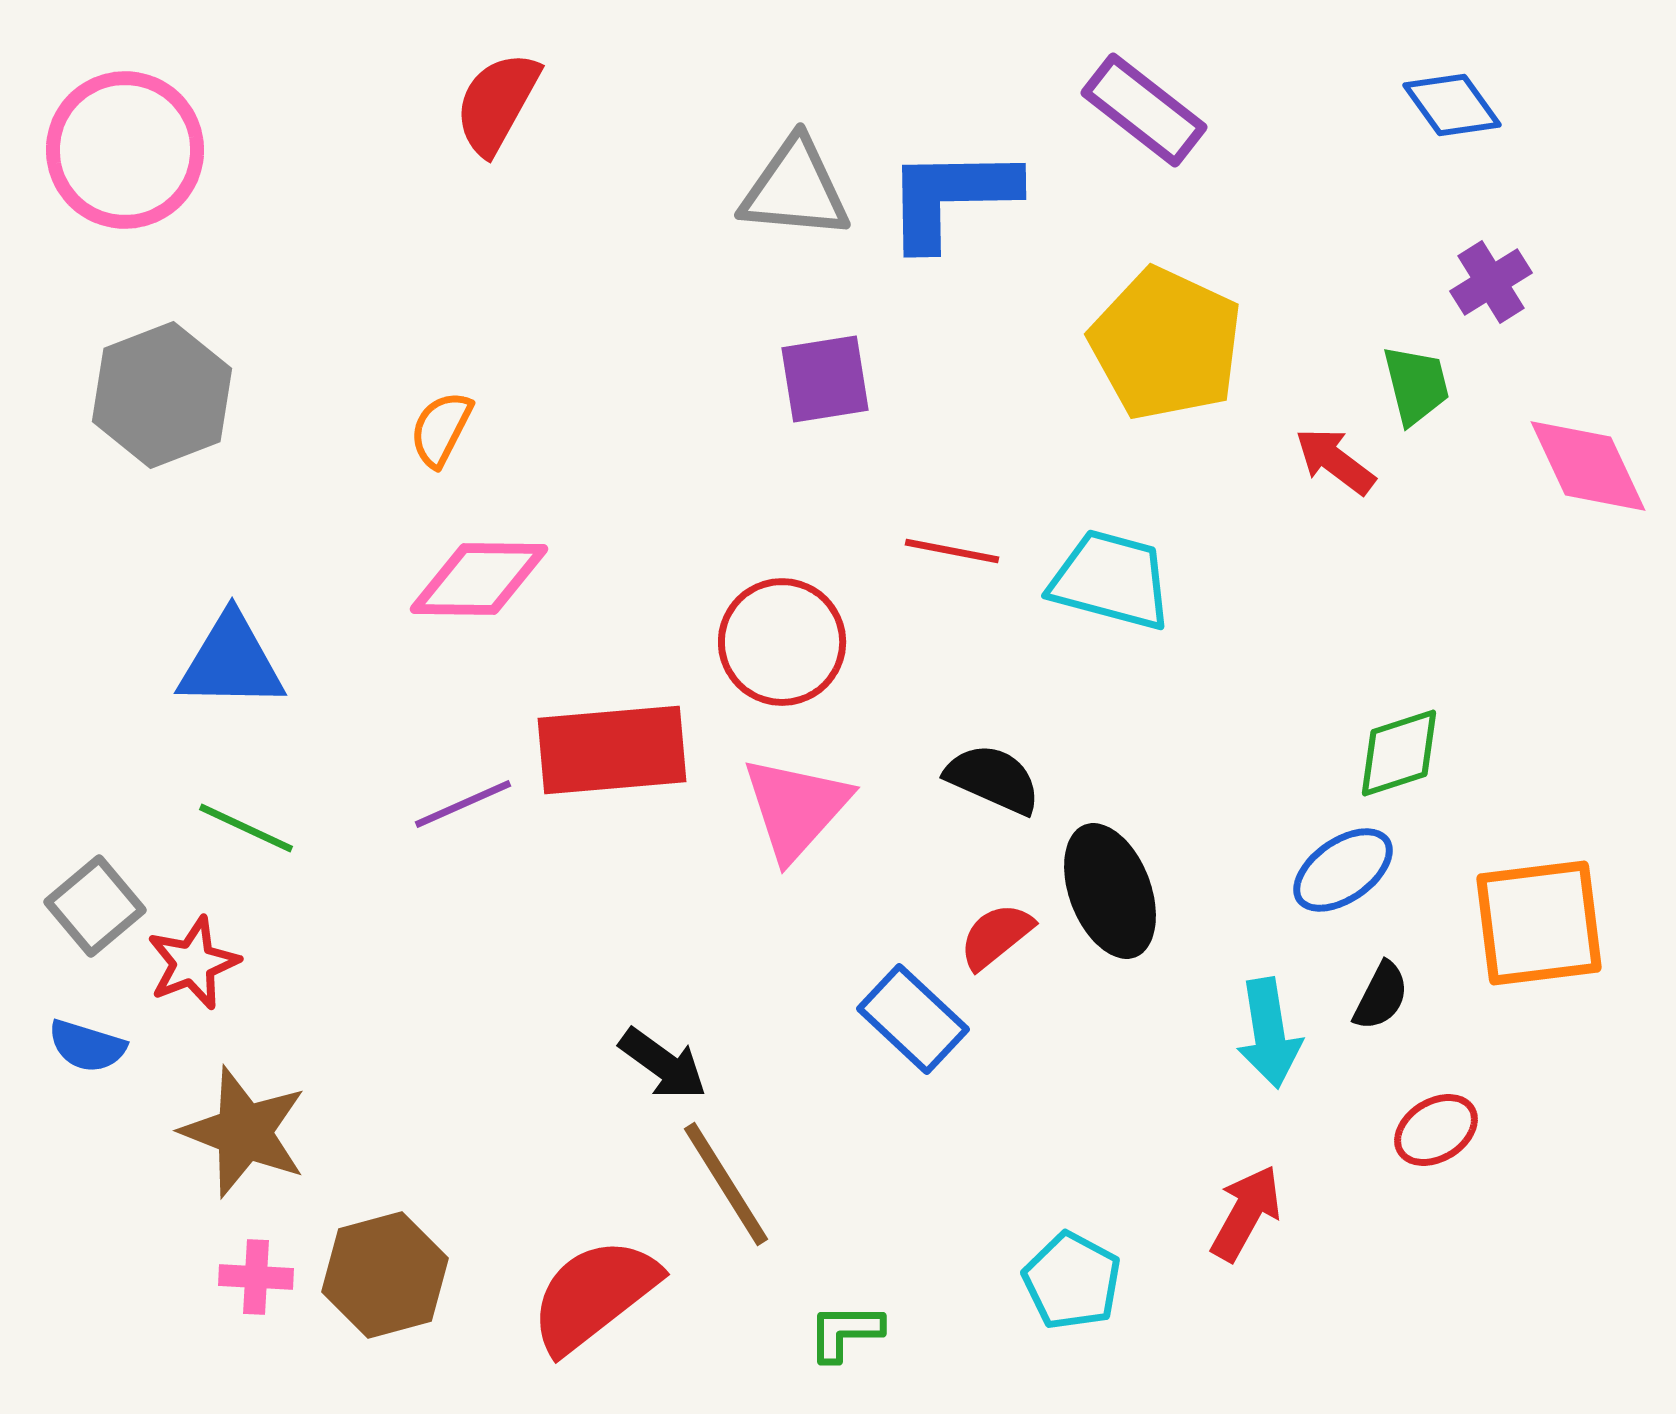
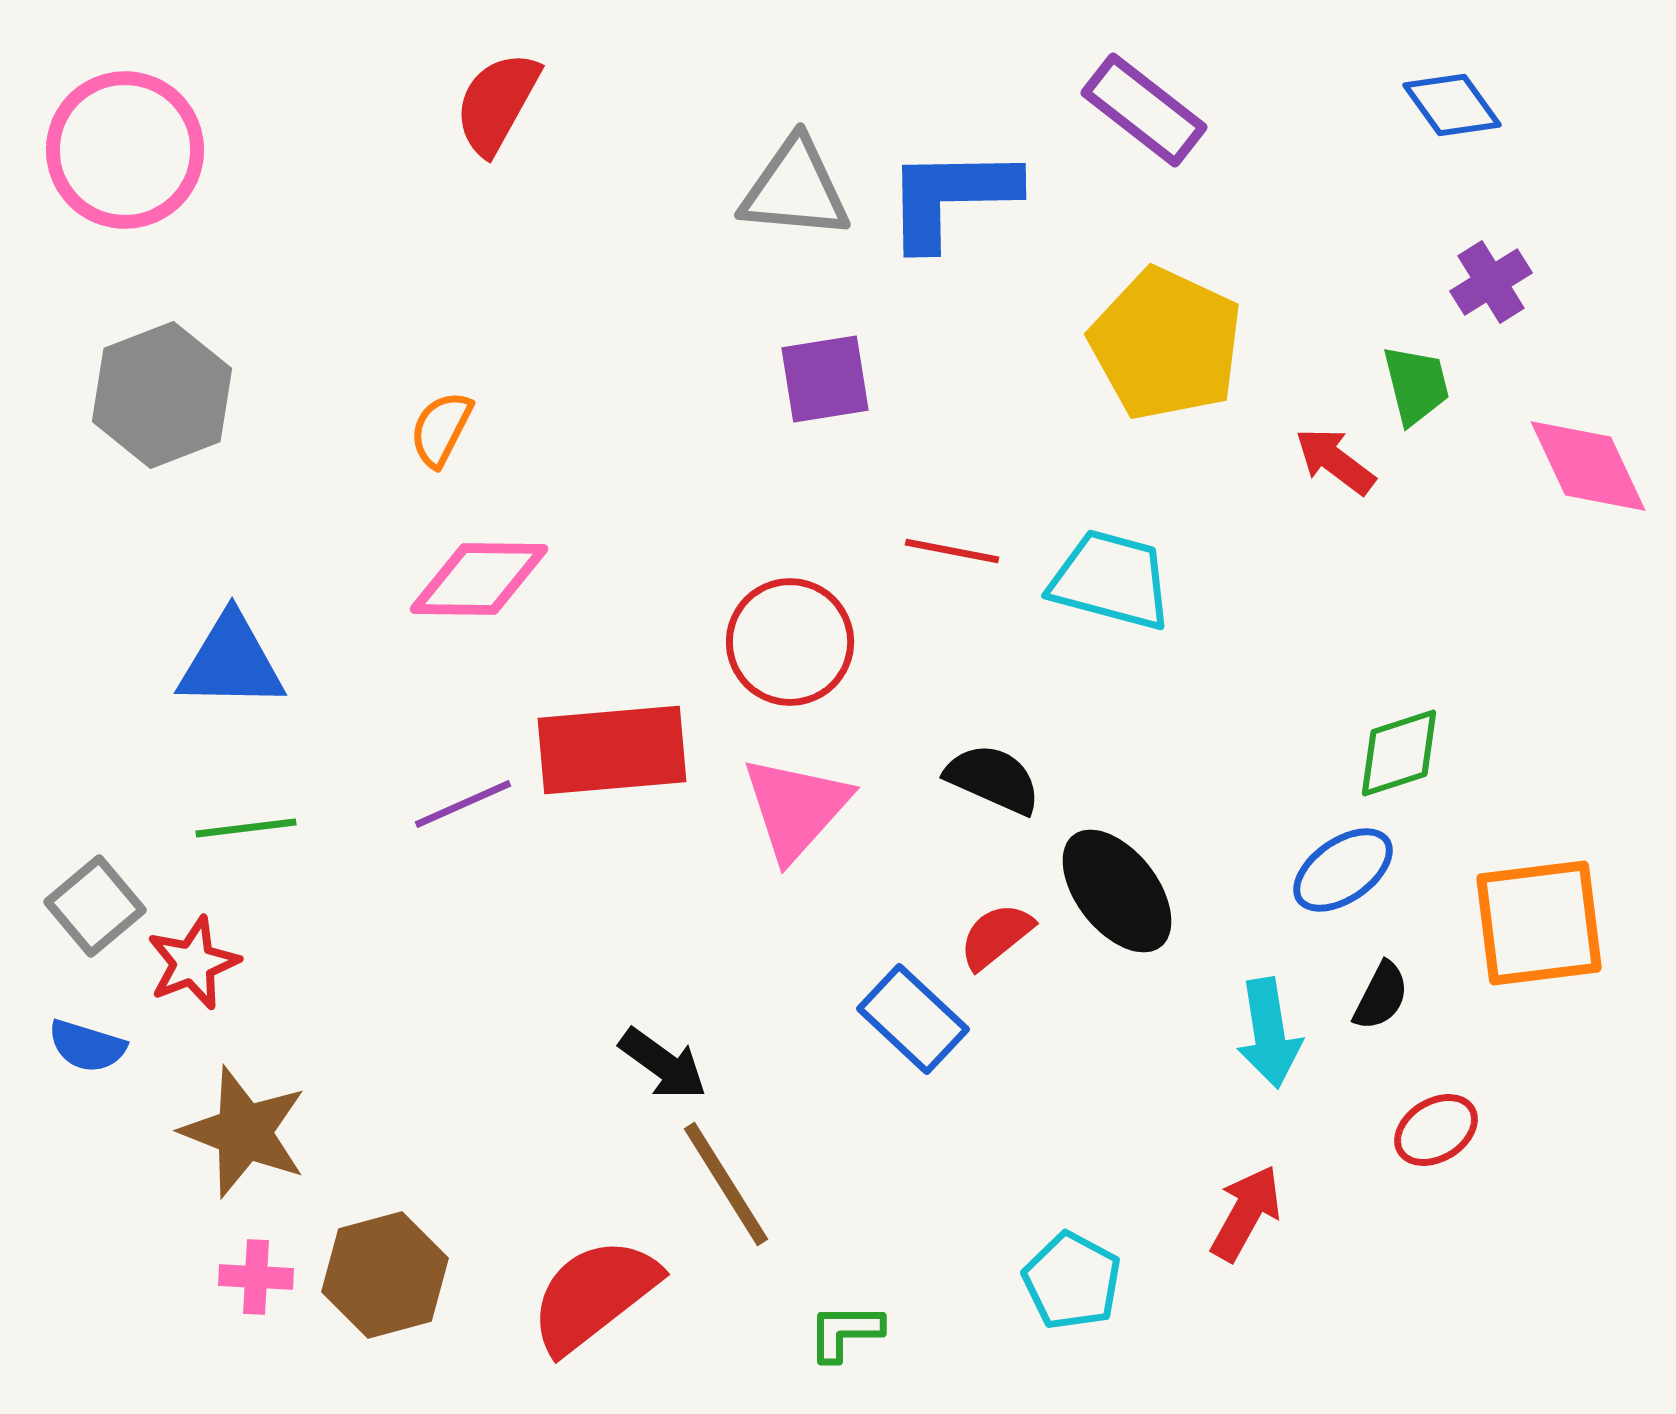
red circle at (782, 642): moved 8 px right
green line at (246, 828): rotated 32 degrees counterclockwise
black ellipse at (1110, 891): moved 7 px right; rotated 17 degrees counterclockwise
